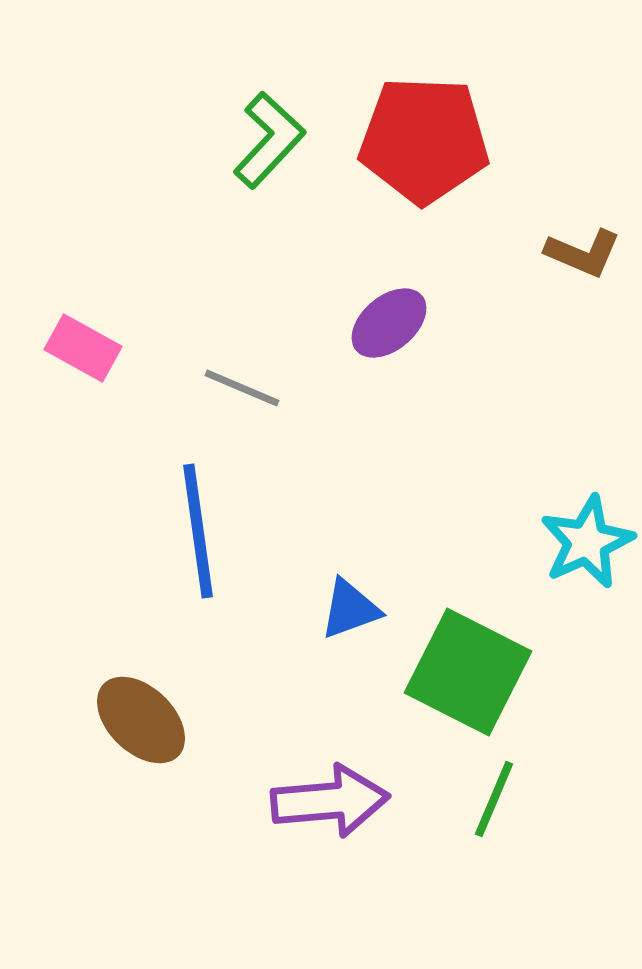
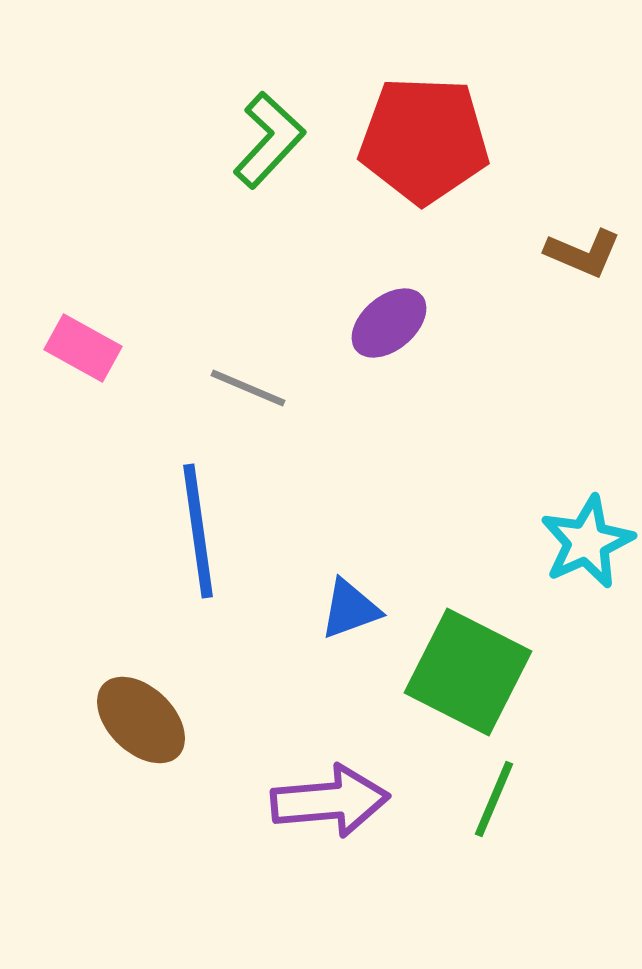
gray line: moved 6 px right
